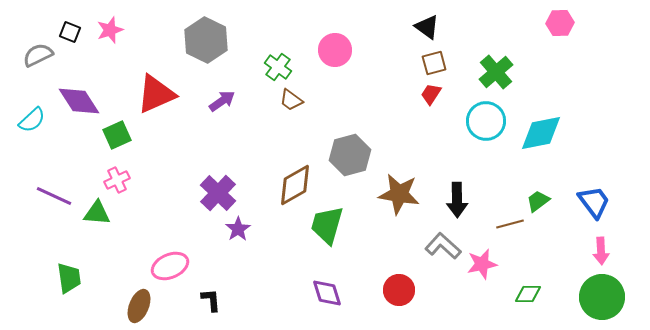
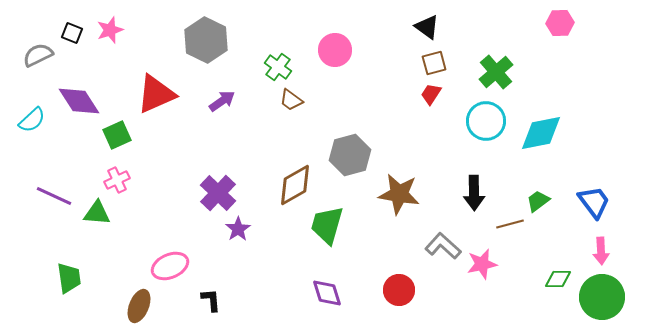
black square at (70, 32): moved 2 px right, 1 px down
black arrow at (457, 200): moved 17 px right, 7 px up
green diamond at (528, 294): moved 30 px right, 15 px up
